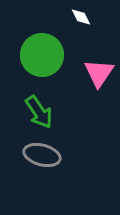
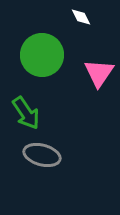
green arrow: moved 13 px left, 1 px down
